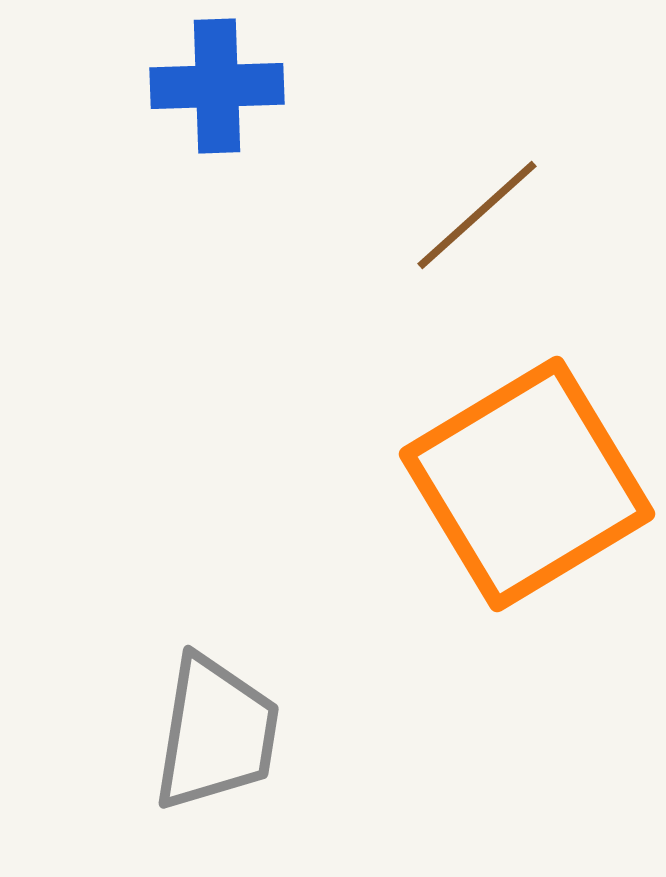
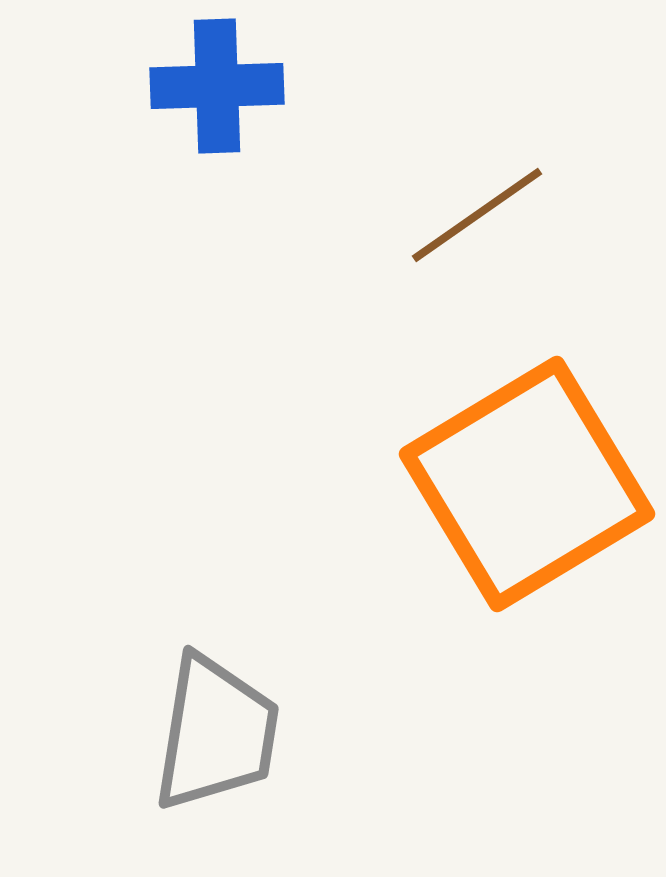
brown line: rotated 7 degrees clockwise
